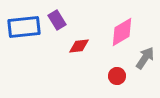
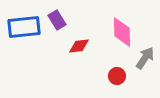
pink diamond: rotated 60 degrees counterclockwise
